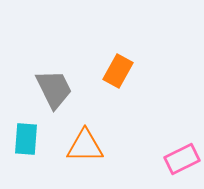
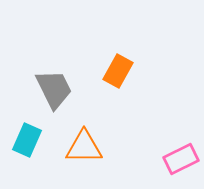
cyan rectangle: moved 1 px right, 1 px down; rotated 20 degrees clockwise
orange triangle: moved 1 px left, 1 px down
pink rectangle: moved 1 px left
